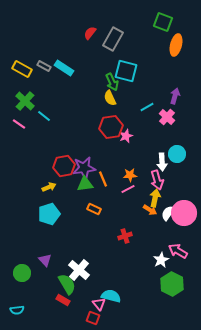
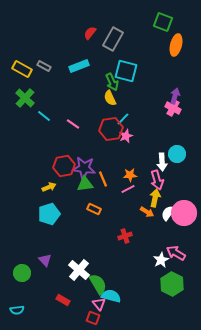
cyan rectangle at (64, 68): moved 15 px right, 2 px up; rotated 54 degrees counterclockwise
green cross at (25, 101): moved 3 px up
cyan line at (147, 107): moved 24 px left, 12 px down; rotated 16 degrees counterclockwise
pink cross at (167, 117): moved 6 px right, 9 px up; rotated 14 degrees counterclockwise
pink line at (19, 124): moved 54 px right
red hexagon at (111, 127): moved 2 px down
purple star at (84, 168): rotated 15 degrees clockwise
orange arrow at (150, 210): moved 3 px left, 2 px down
pink arrow at (178, 251): moved 2 px left, 2 px down
green semicircle at (67, 284): moved 31 px right
